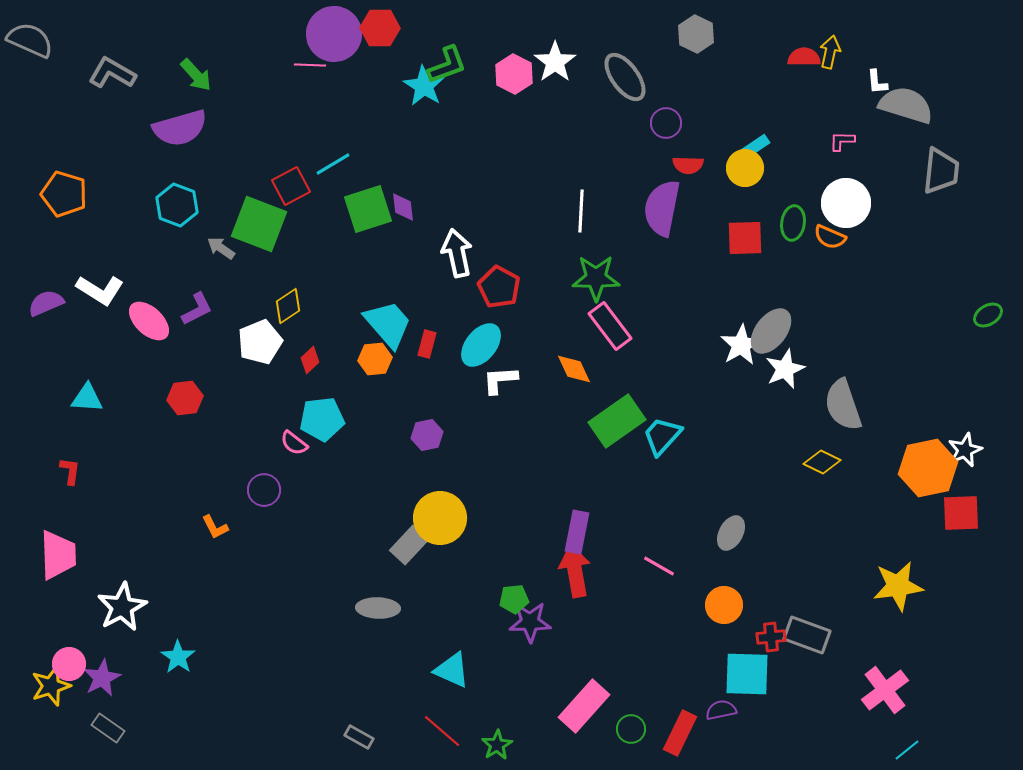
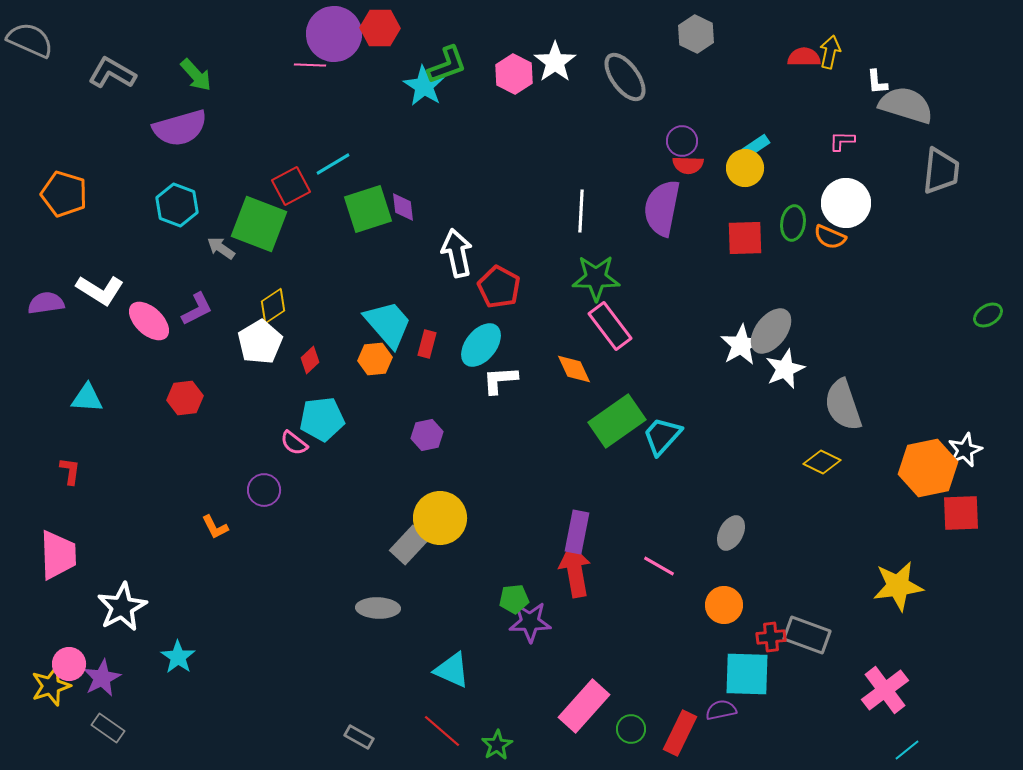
purple circle at (666, 123): moved 16 px right, 18 px down
purple semicircle at (46, 303): rotated 15 degrees clockwise
yellow diamond at (288, 306): moved 15 px left
white pentagon at (260, 342): rotated 9 degrees counterclockwise
